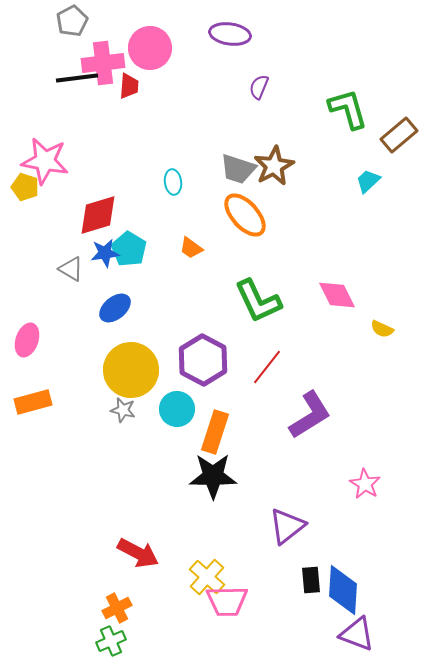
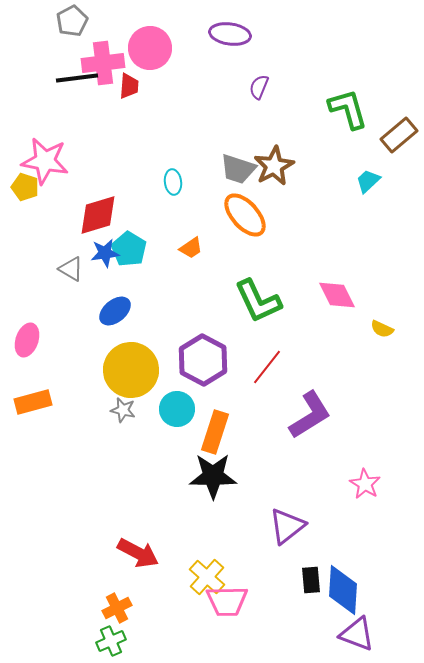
orange trapezoid at (191, 248): rotated 70 degrees counterclockwise
blue ellipse at (115, 308): moved 3 px down
